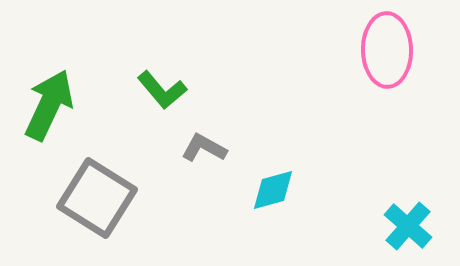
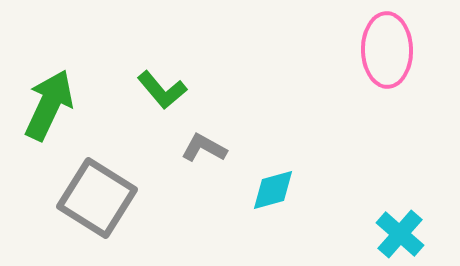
cyan cross: moved 8 px left, 8 px down
